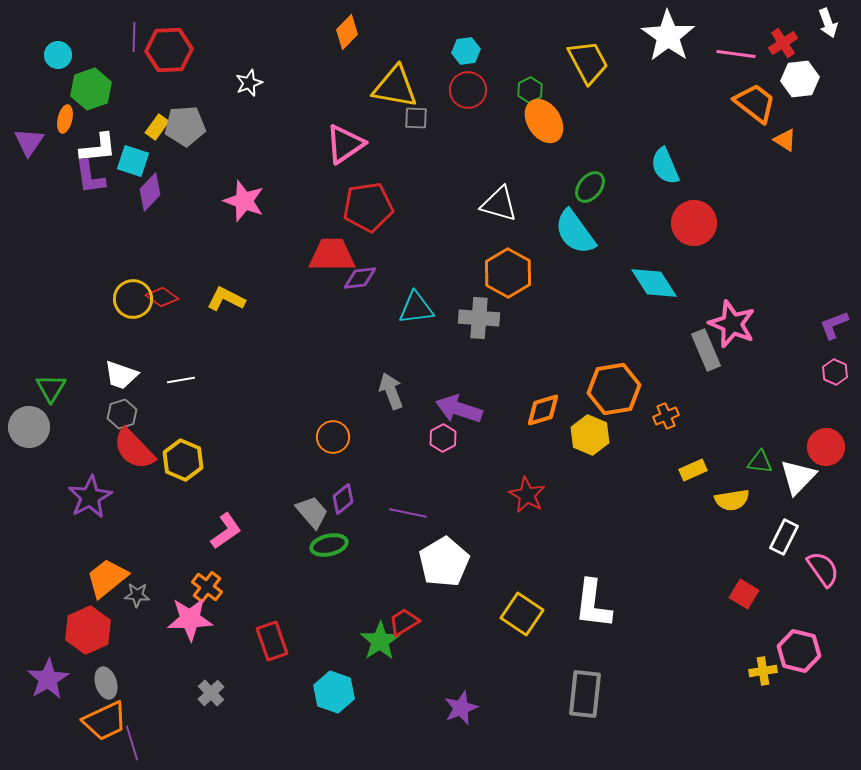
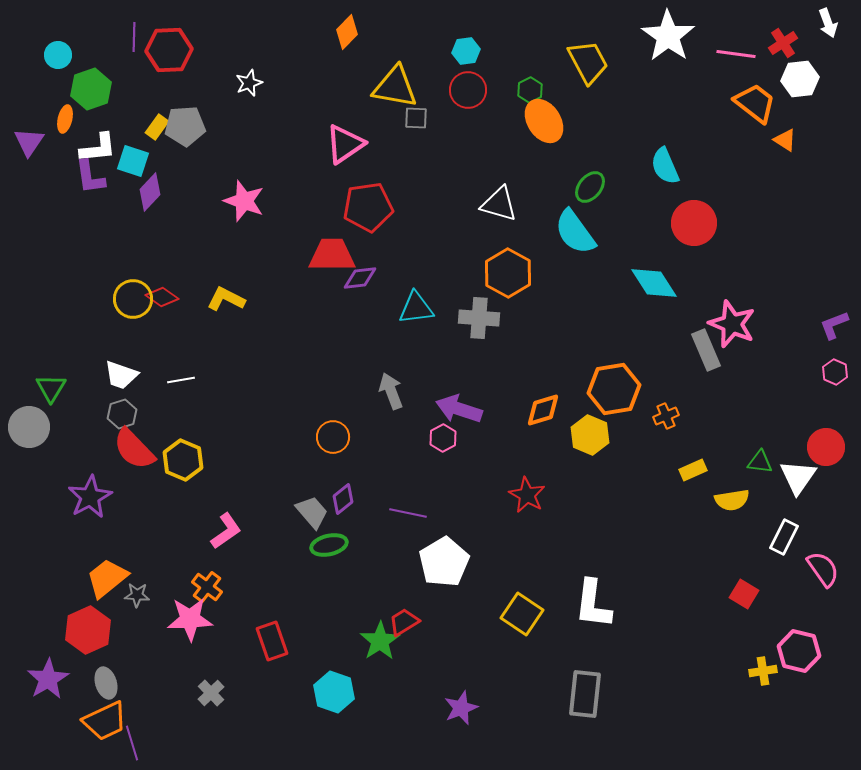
white triangle at (798, 477): rotated 9 degrees counterclockwise
